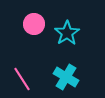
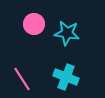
cyan star: rotated 30 degrees counterclockwise
cyan cross: rotated 10 degrees counterclockwise
